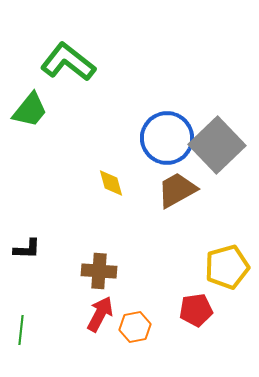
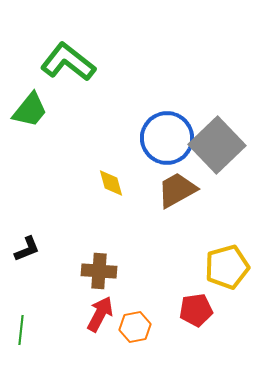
black L-shape: rotated 24 degrees counterclockwise
